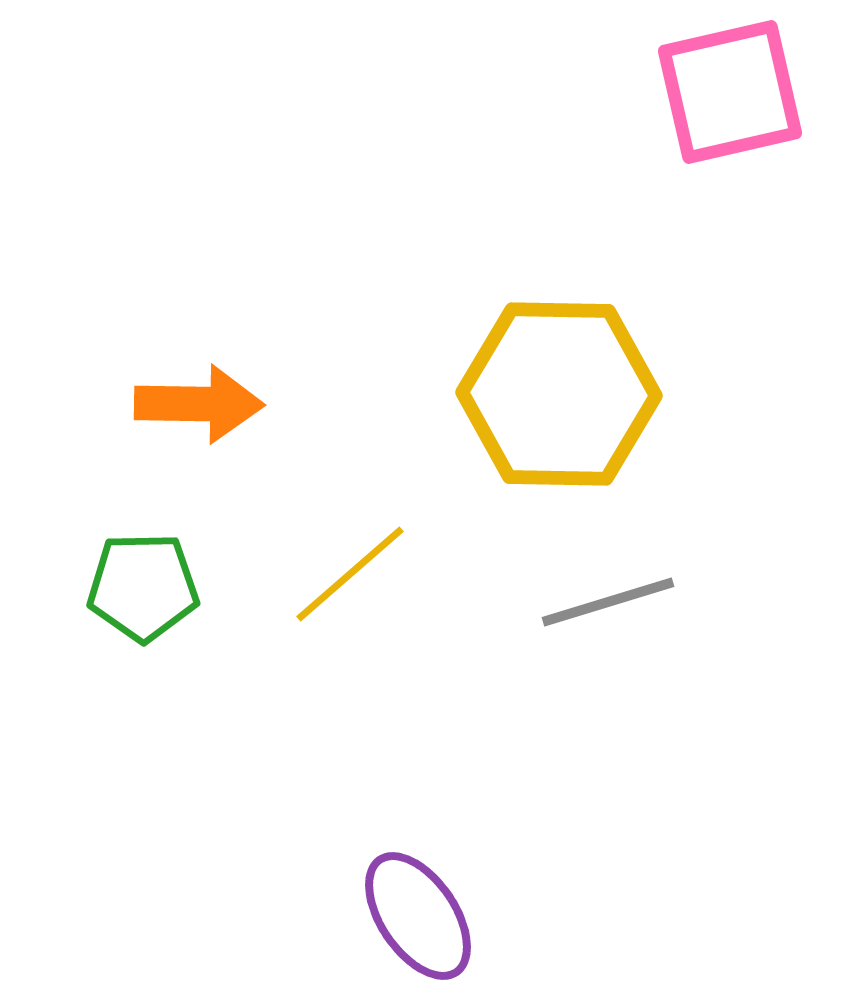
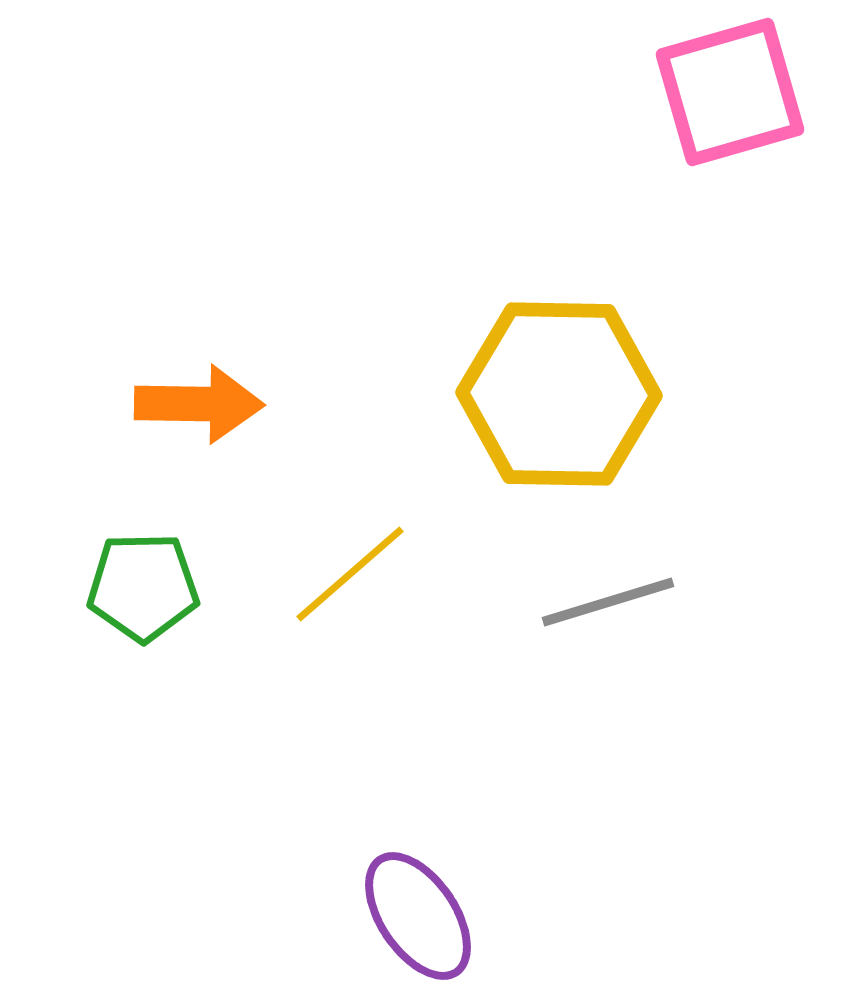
pink square: rotated 3 degrees counterclockwise
